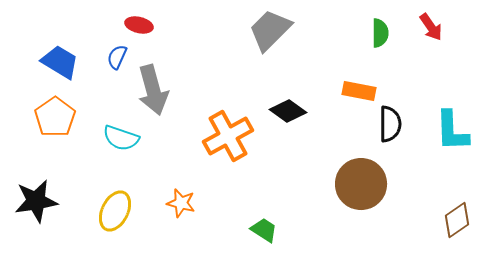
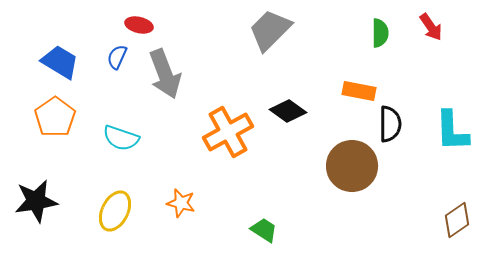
gray arrow: moved 12 px right, 16 px up; rotated 6 degrees counterclockwise
orange cross: moved 4 px up
brown circle: moved 9 px left, 18 px up
